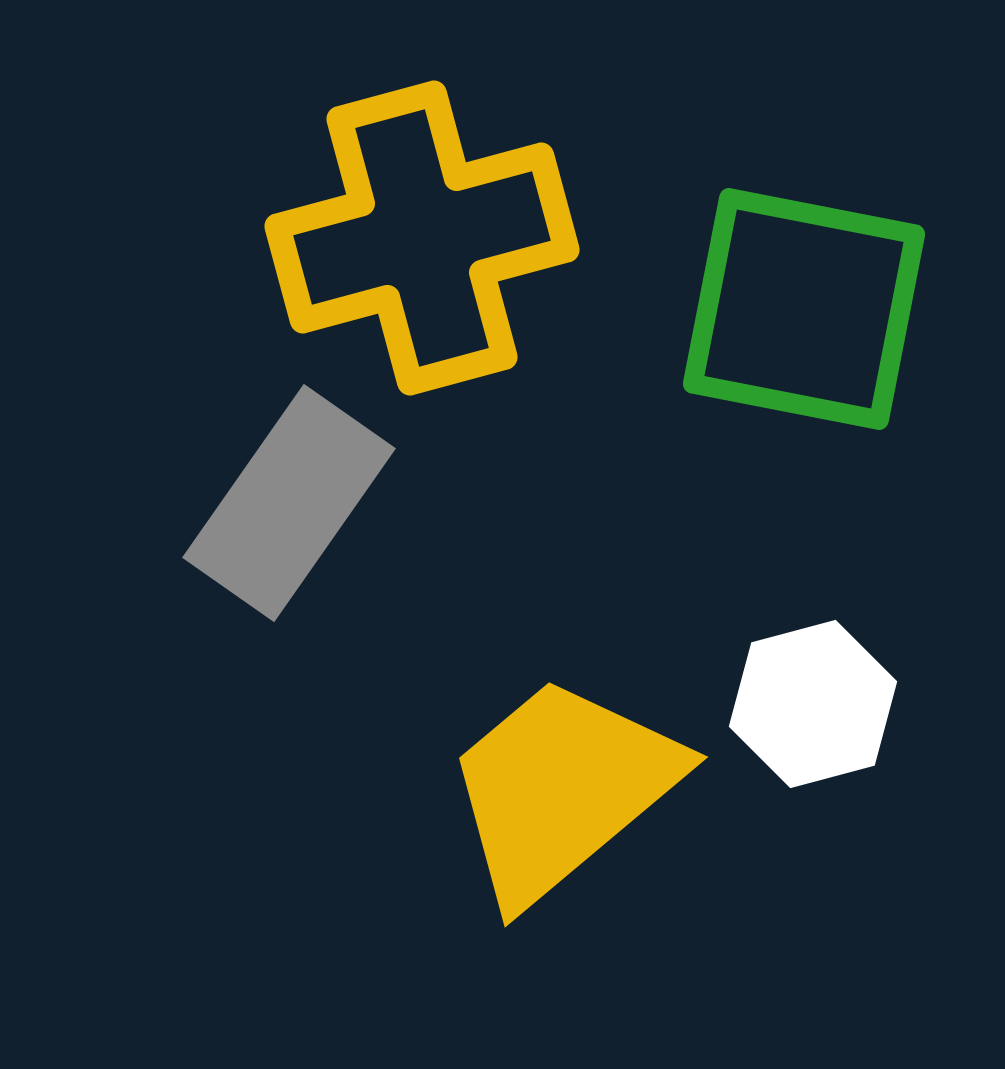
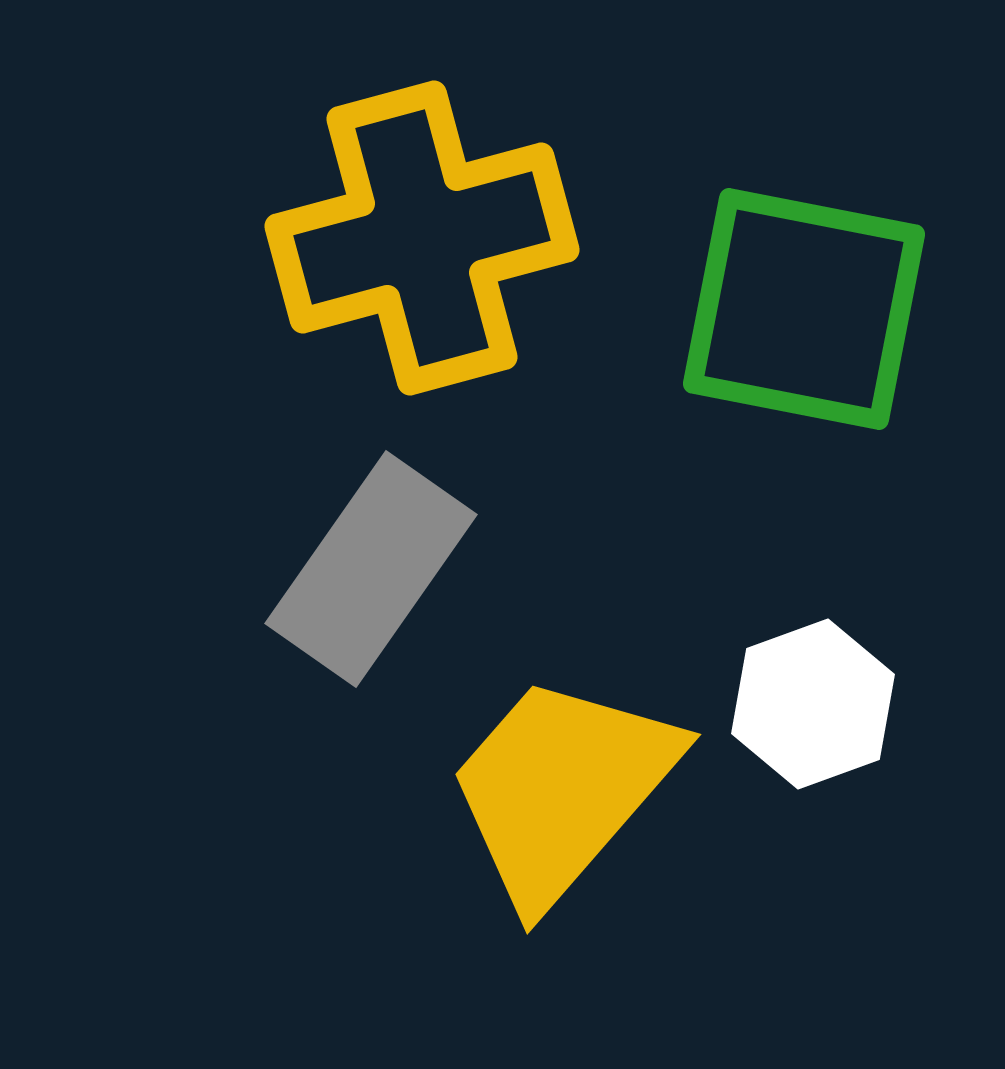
gray rectangle: moved 82 px right, 66 px down
white hexagon: rotated 5 degrees counterclockwise
yellow trapezoid: rotated 9 degrees counterclockwise
